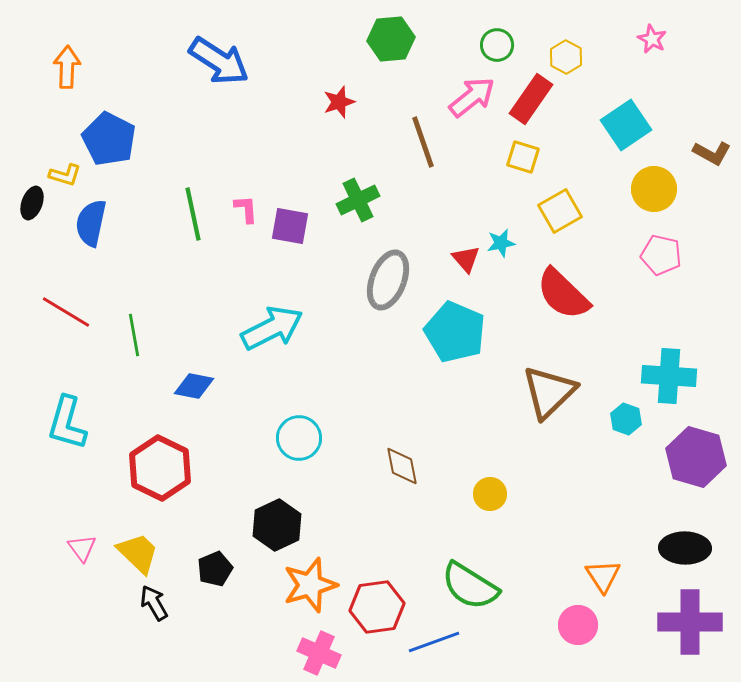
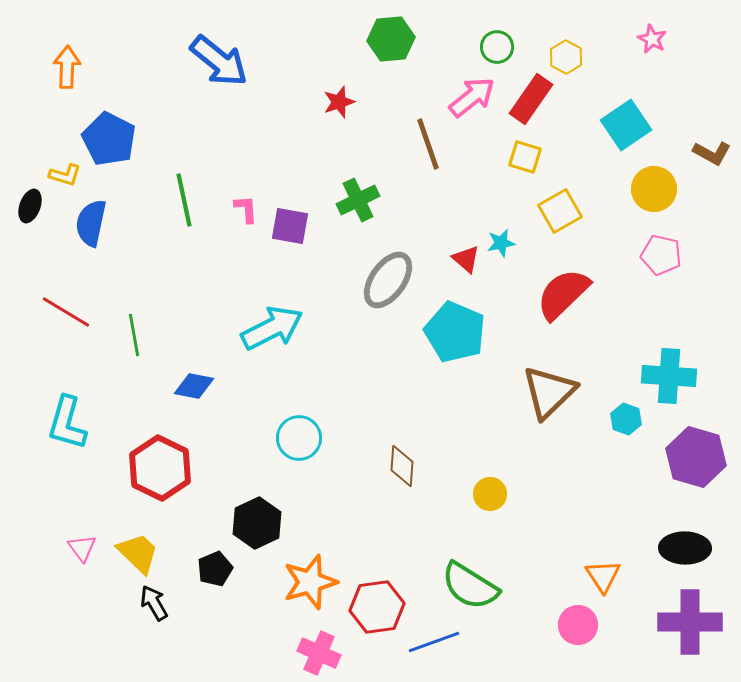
green circle at (497, 45): moved 2 px down
blue arrow at (219, 61): rotated 6 degrees clockwise
brown line at (423, 142): moved 5 px right, 2 px down
yellow square at (523, 157): moved 2 px right
black ellipse at (32, 203): moved 2 px left, 3 px down
green line at (193, 214): moved 9 px left, 14 px up
red triangle at (466, 259): rotated 8 degrees counterclockwise
gray ellipse at (388, 280): rotated 14 degrees clockwise
red semicircle at (563, 294): rotated 92 degrees clockwise
brown diamond at (402, 466): rotated 15 degrees clockwise
black hexagon at (277, 525): moved 20 px left, 2 px up
orange star at (310, 585): moved 3 px up
